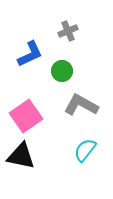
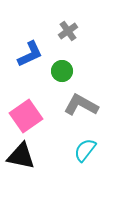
gray cross: rotated 12 degrees counterclockwise
